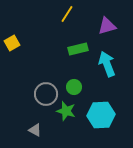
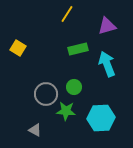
yellow square: moved 6 px right, 5 px down; rotated 28 degrees counterclockwise
green star: rotated 12 degrees counterclockwise
cyan hexagon: moved 3 px down
